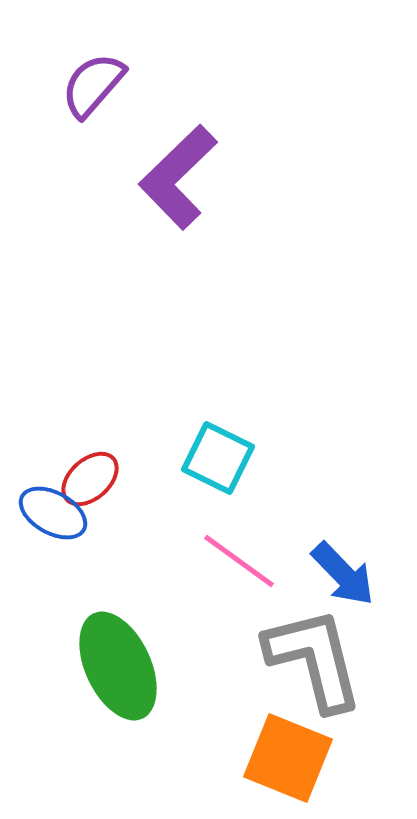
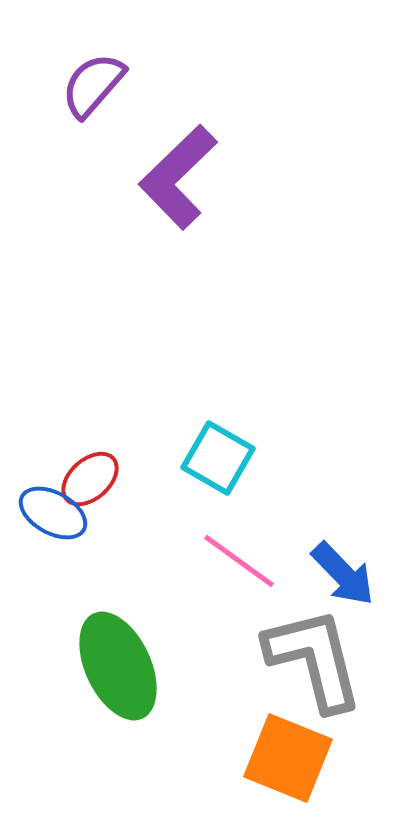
cyan square: rotated 4 degrees clockwise
